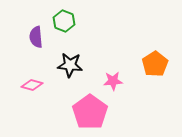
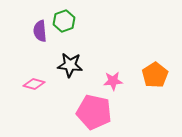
green hexagon: rotated 20 degrees clockwise
purple semicircle: moved 4 px right, 6 px up
orange pentagon: moved 11 px down
pink diamond: moved 2 px right, 1 px up
pink pentagon: moved 4 px right; rotated 24 degrees counterclockwise
